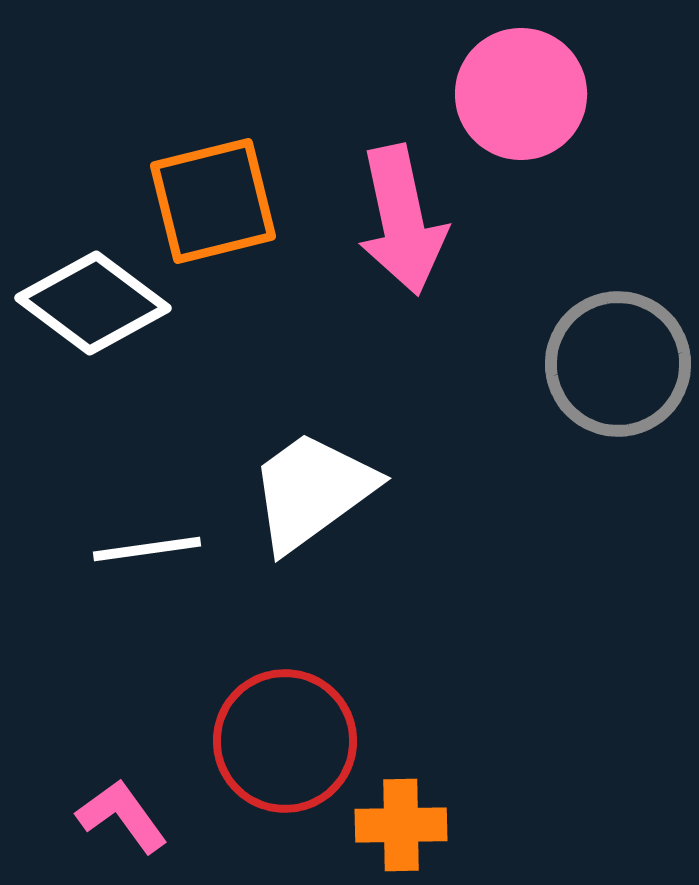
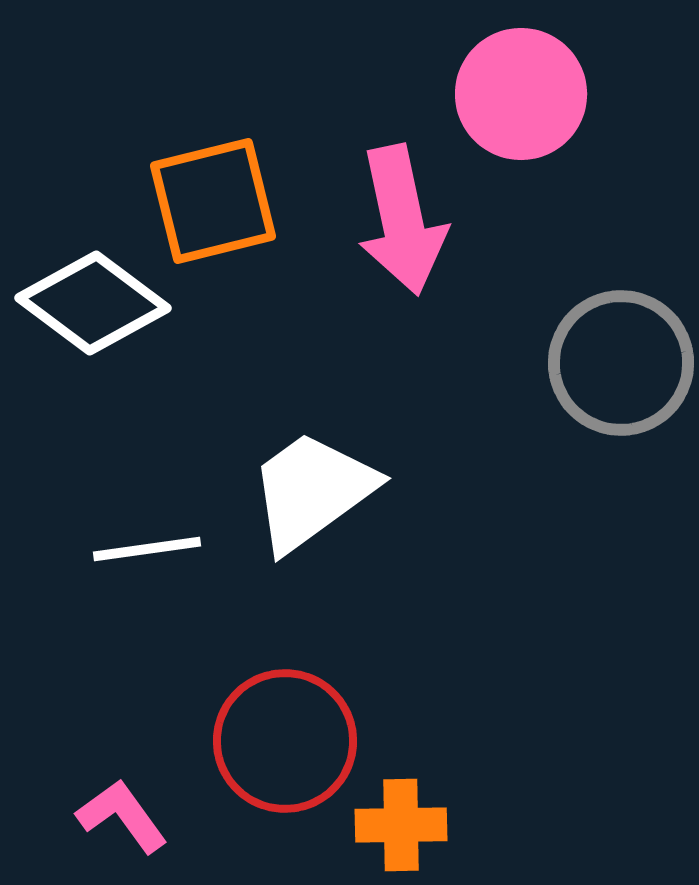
gray circle: moved 3 px right, 1 px up
